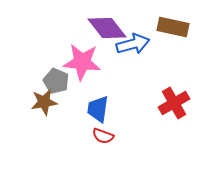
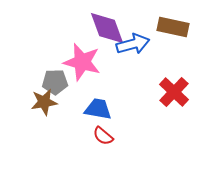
purple diamond: rotated 18 degrees clockwise
pink star: rotated 9 degrees clockwise
gray pentagon: moved 1 px left, 1 px down; rotated 25 degrees counterclockwise
red cross: moved 11 px up; rotated 16 degrees counterclockwise
blue trapezoid: rotated 92 degrees clockwise
red semicircle: rotated 20 degrees clockwise
